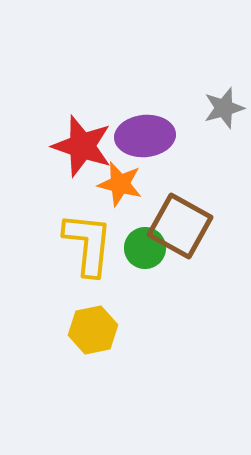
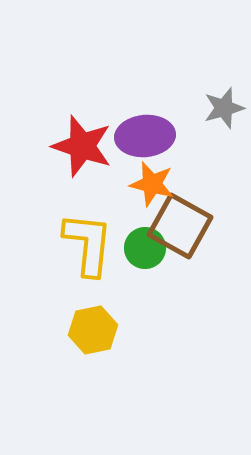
orange star: moved 32 px right
